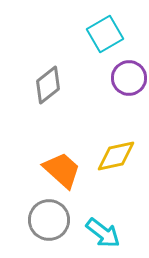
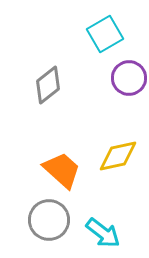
yellow diamond: moved 2 px right
